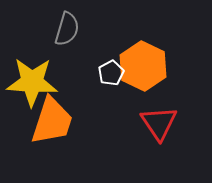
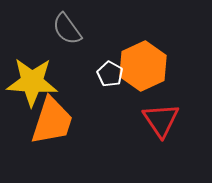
gray semicircle: rotated 128 degrees clockwise
orange hexagon: rotated 9 degrees clockwise
white pentagon: moved 1 px left, 1 px down; rotated 15 degrees counterclockwise
red triangle: moved 2 px right, 3 px up
